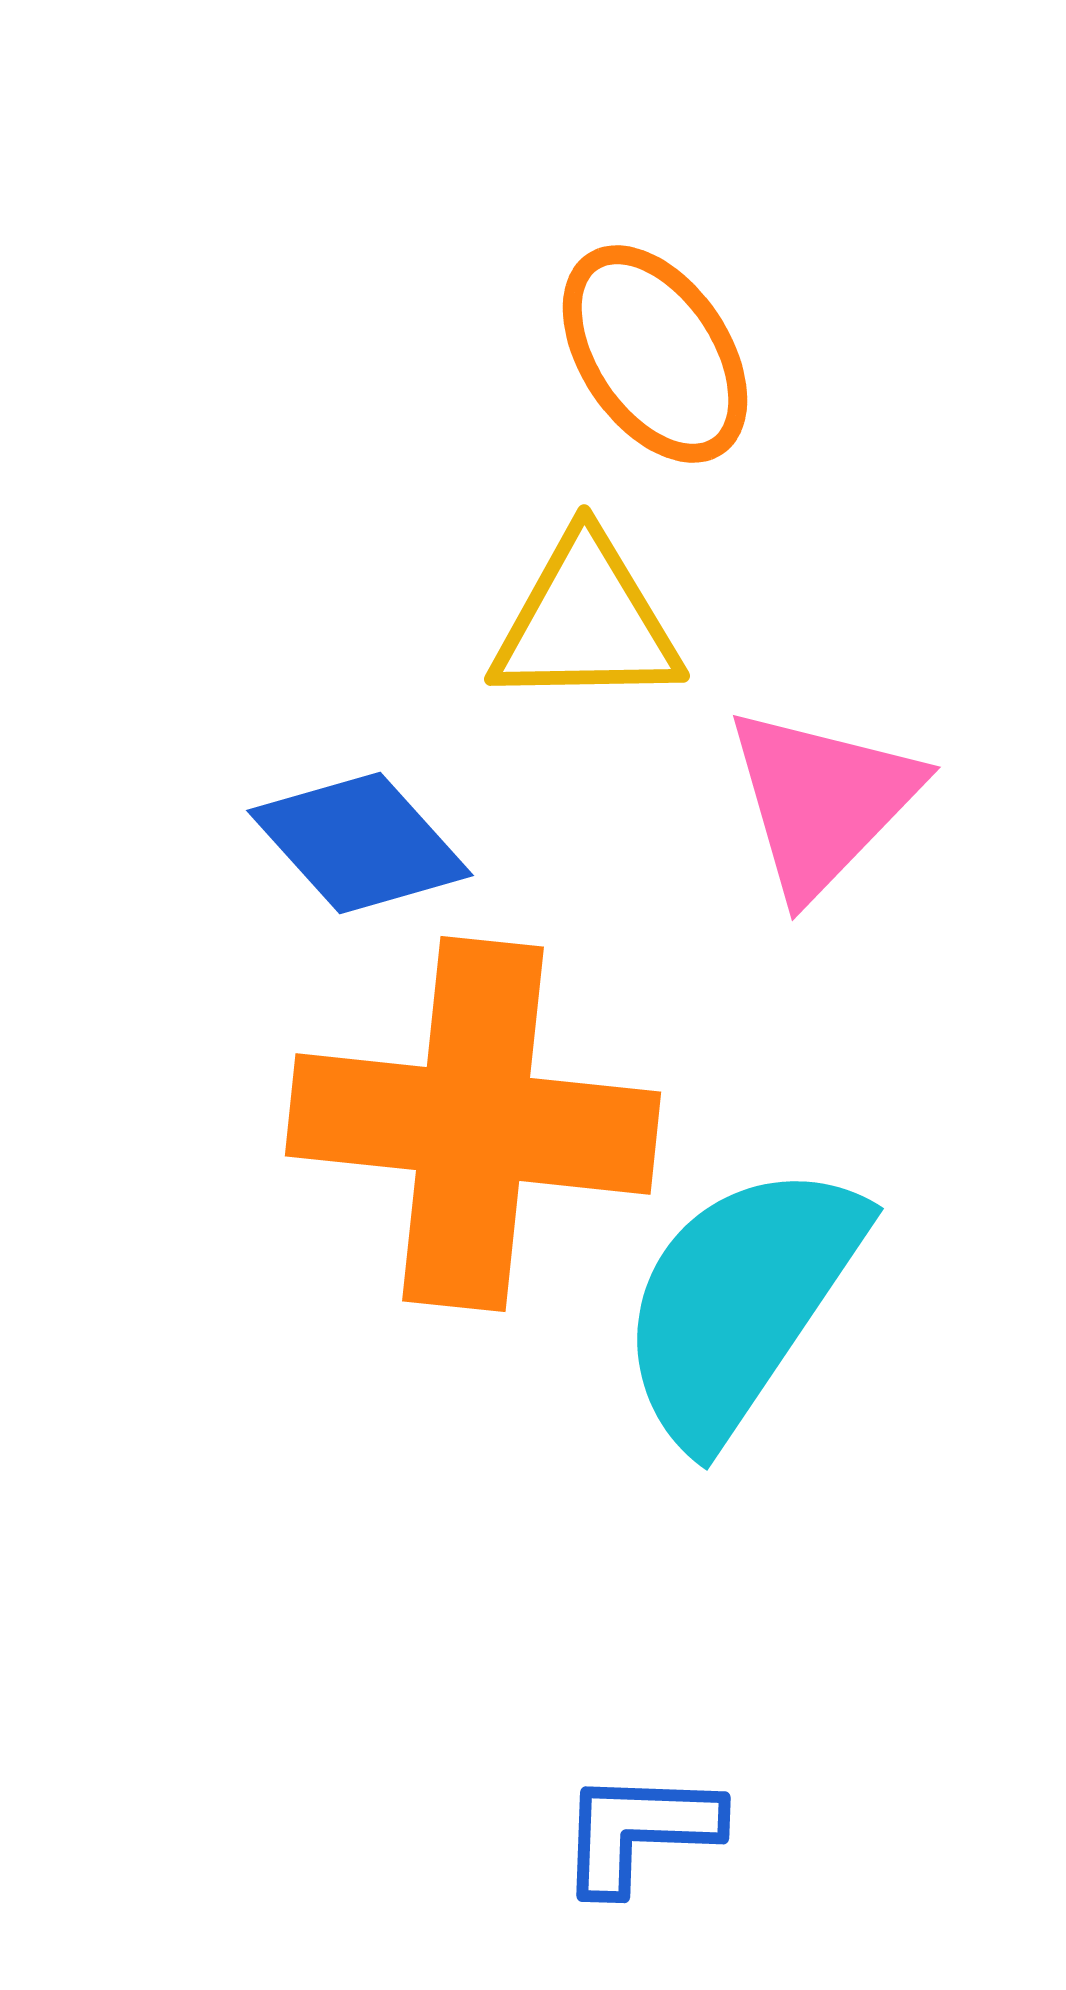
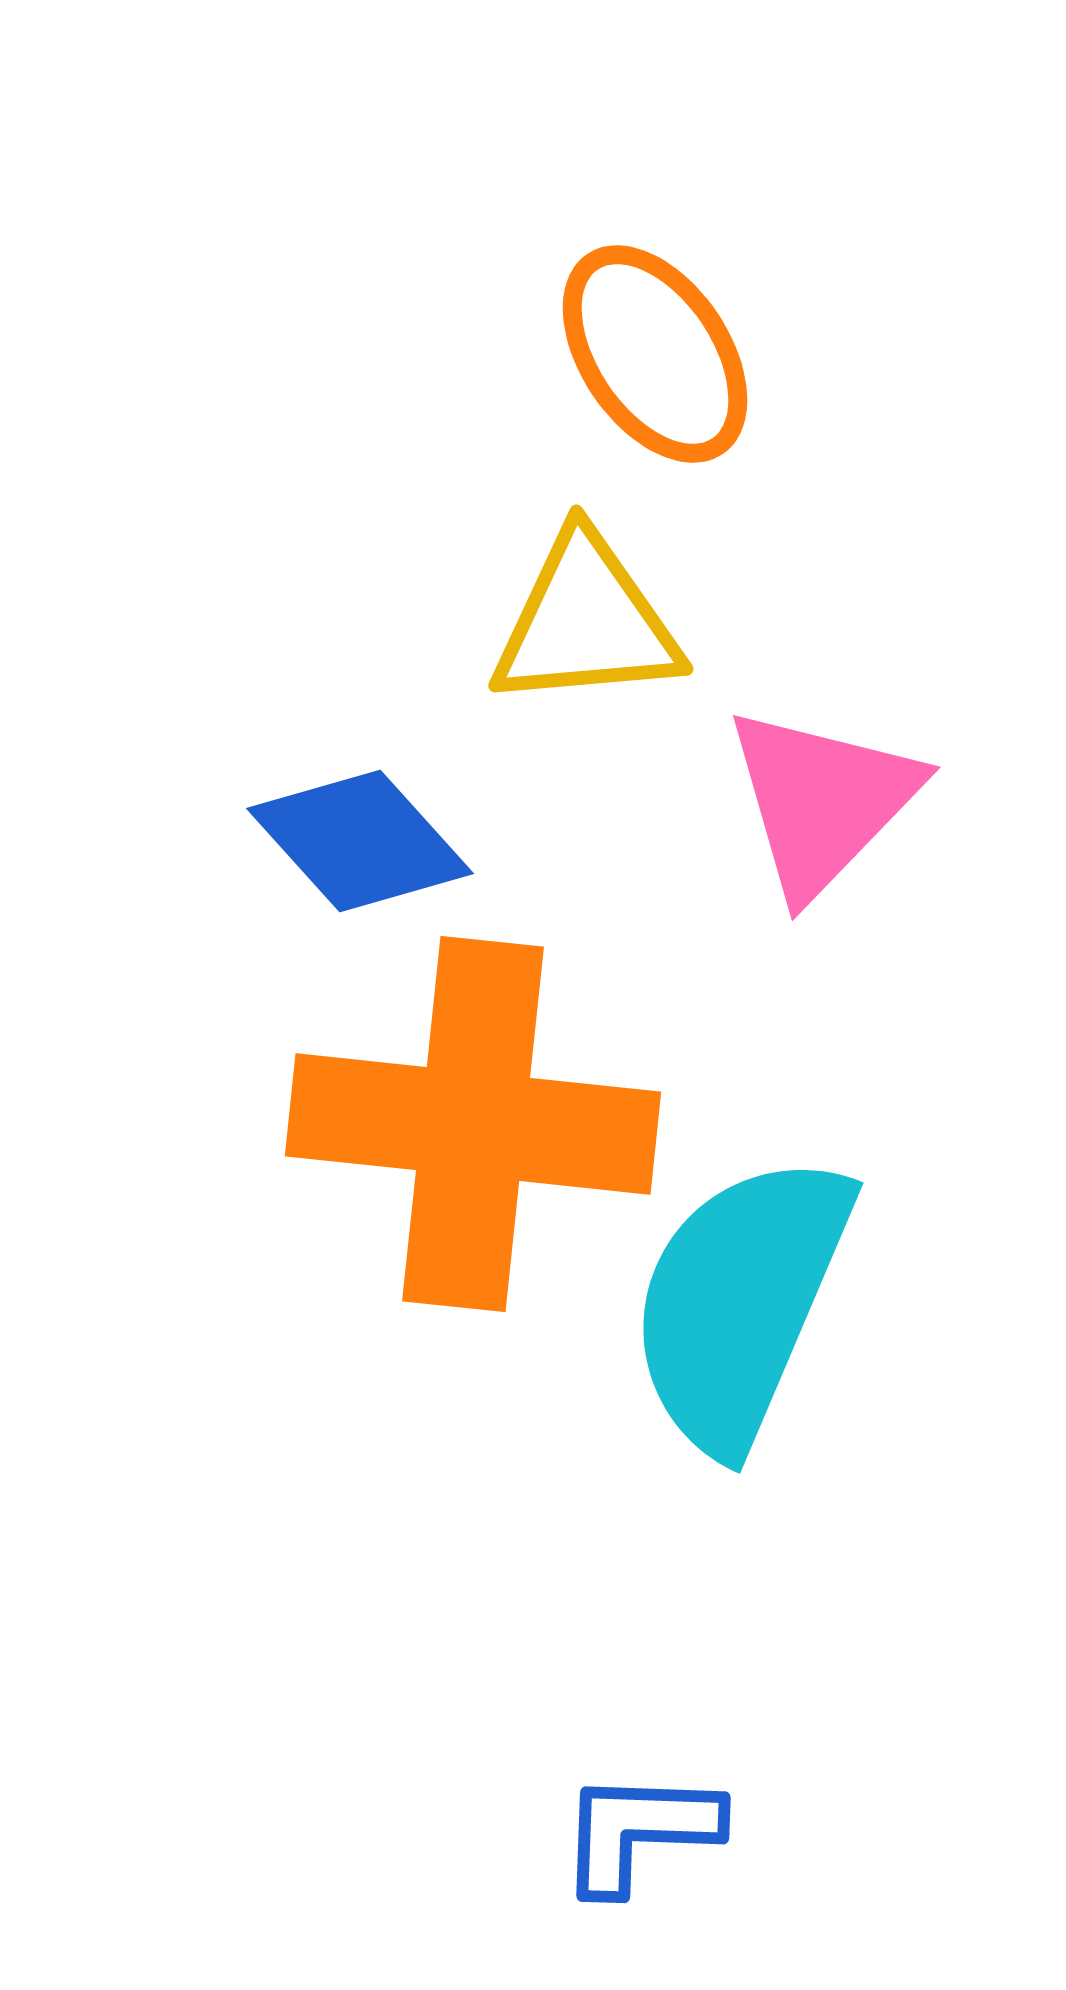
yellow triangle: rotated 4 degrees counterclockwise
blue diamond: moved 2 px up
cyan semicircle: rotated 11 degrees counterclockwise
